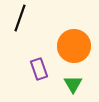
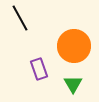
black line: rotated 48 degrees counterclockwise
